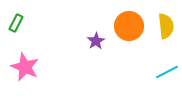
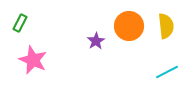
green rectangle: moved 4 px right
pink star: moved 8 px right, 7 px up
